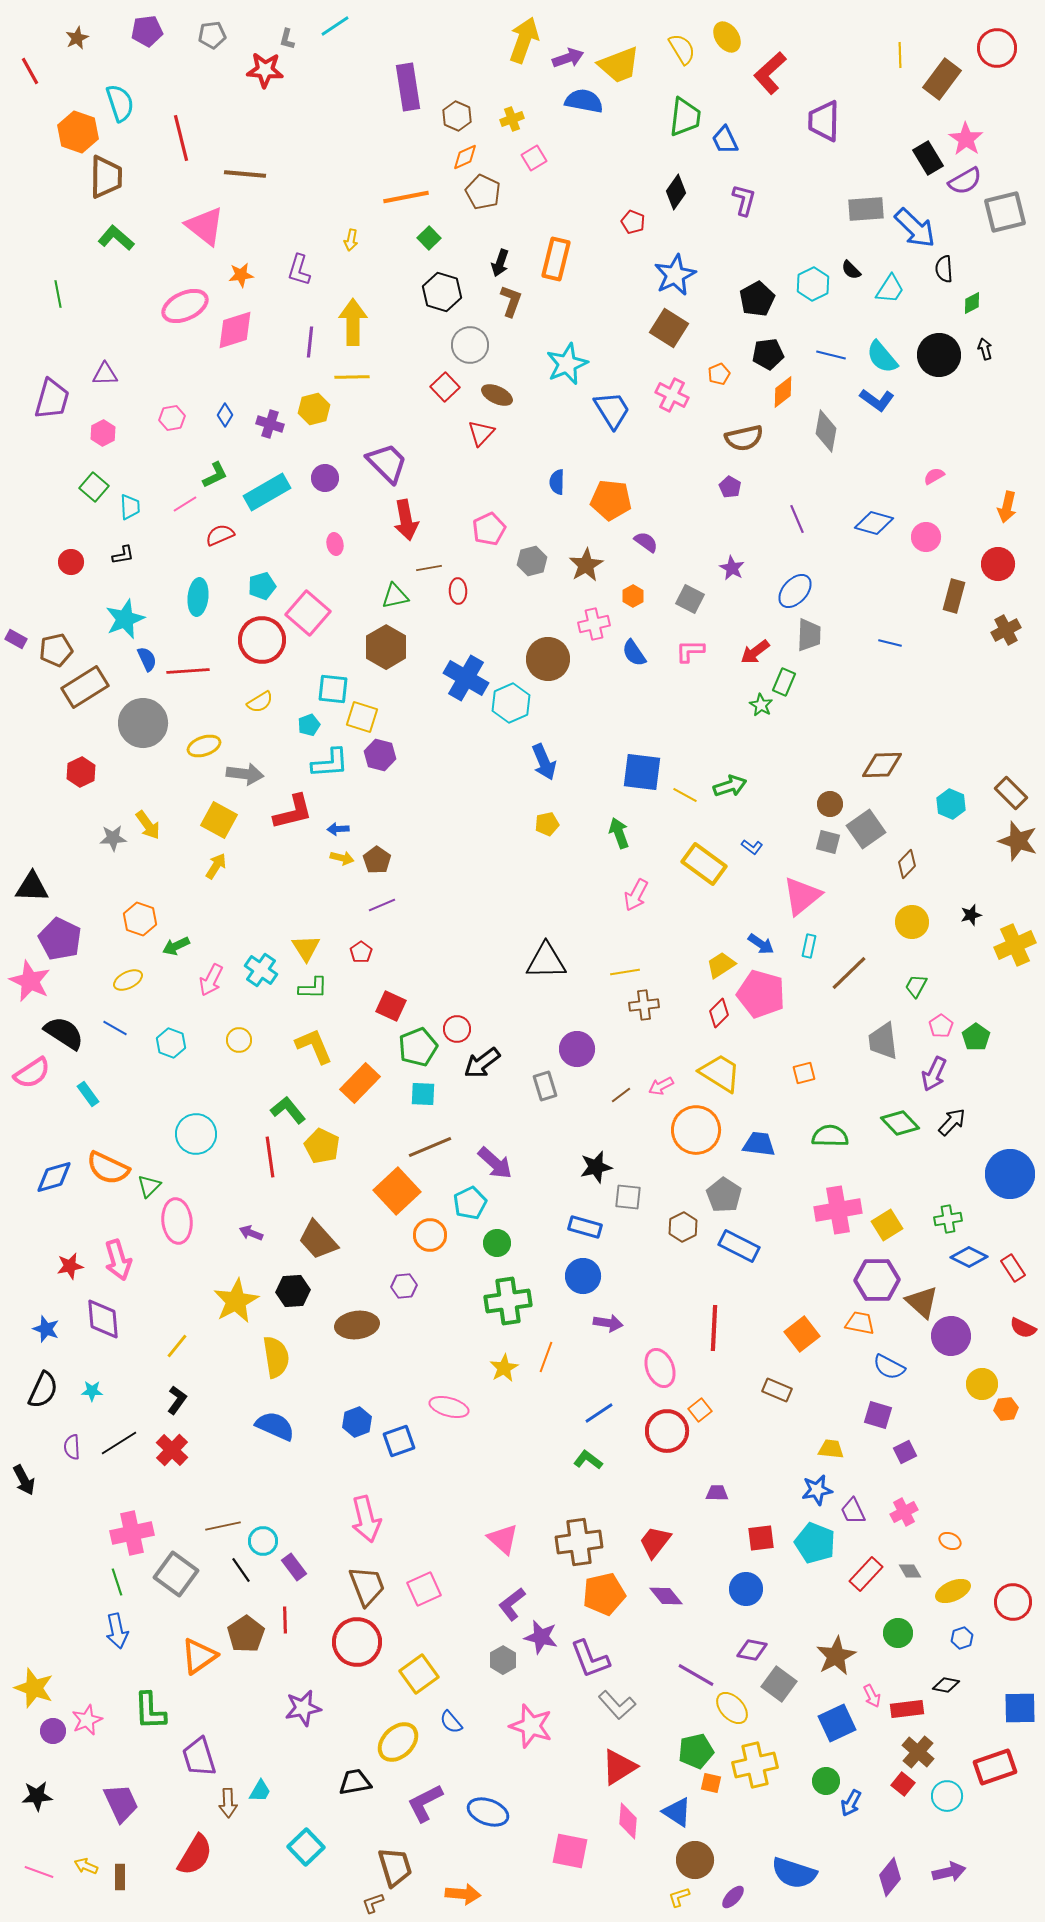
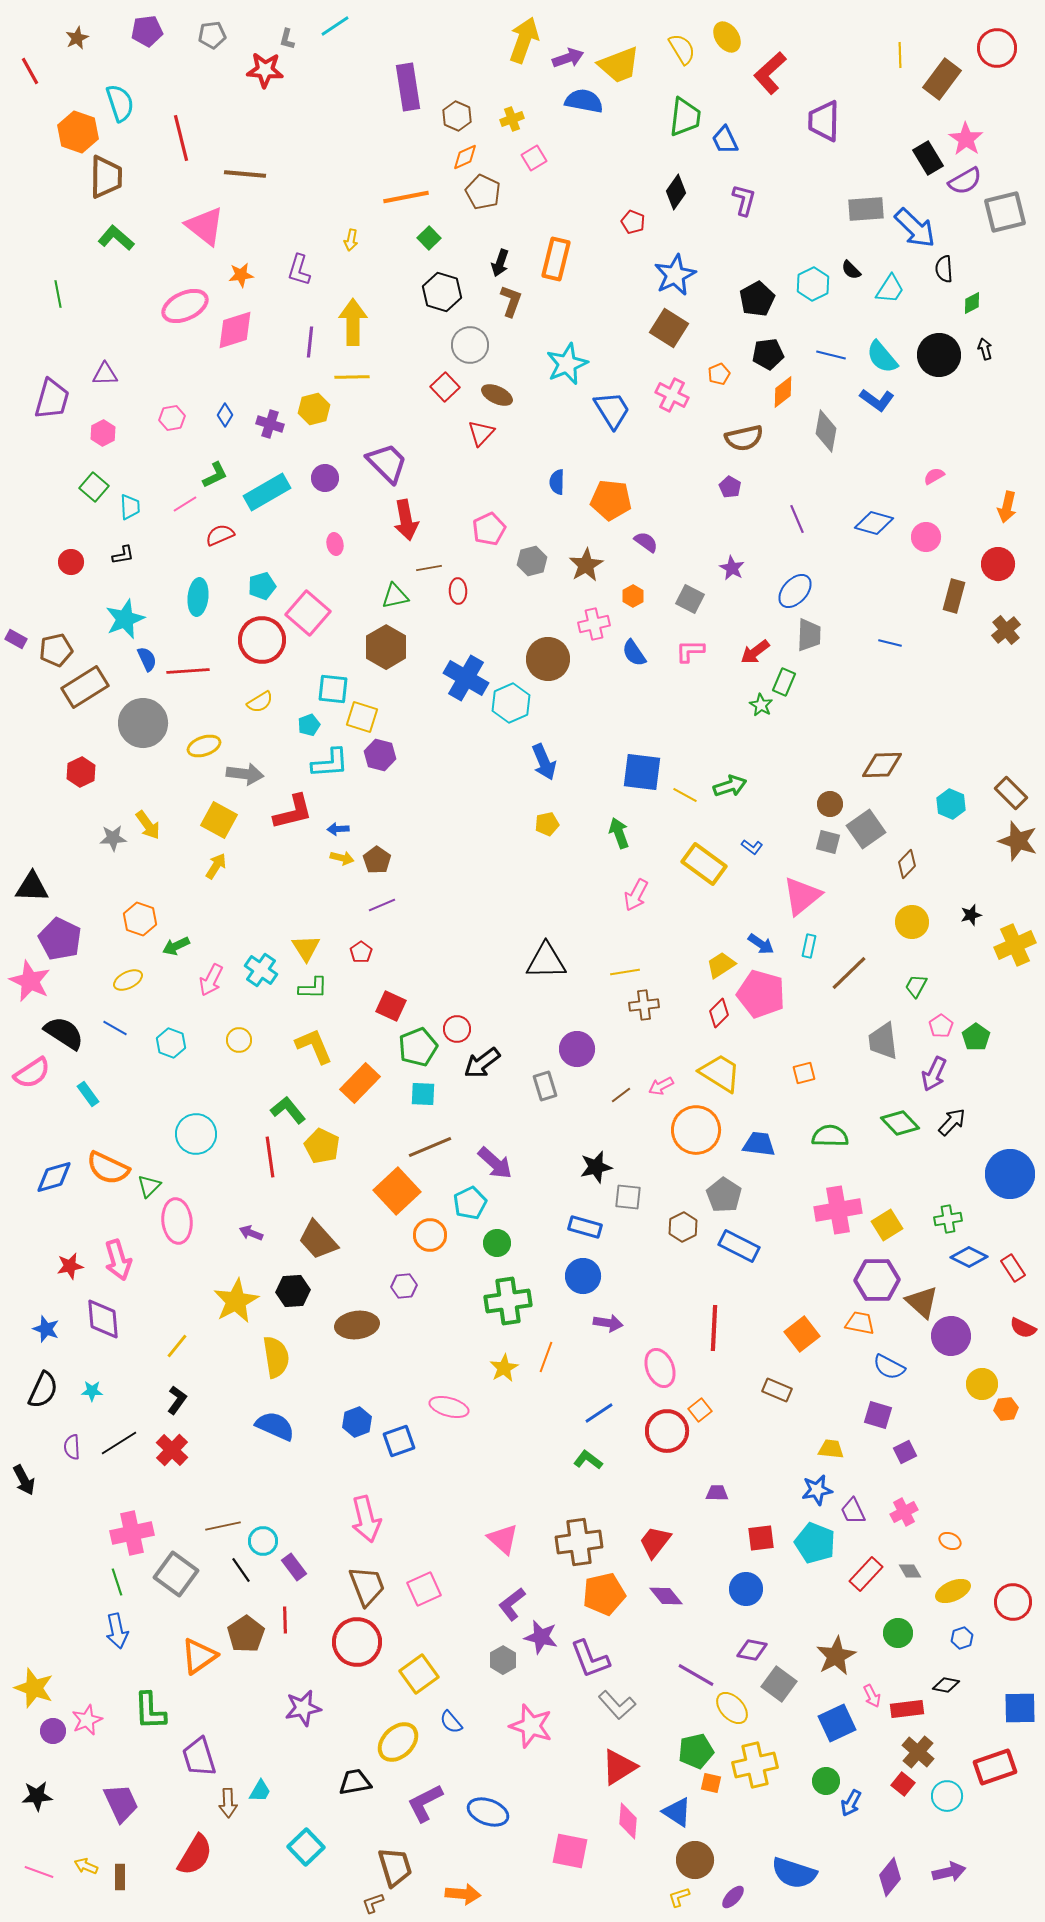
brown cross at (1006, 630): rotated 12 degrees counterclockwise
